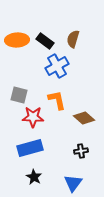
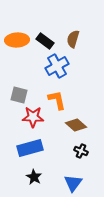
brown diamond: moved 8 px left, 7 px down
black cross: rotated 32 degrees clockwise
